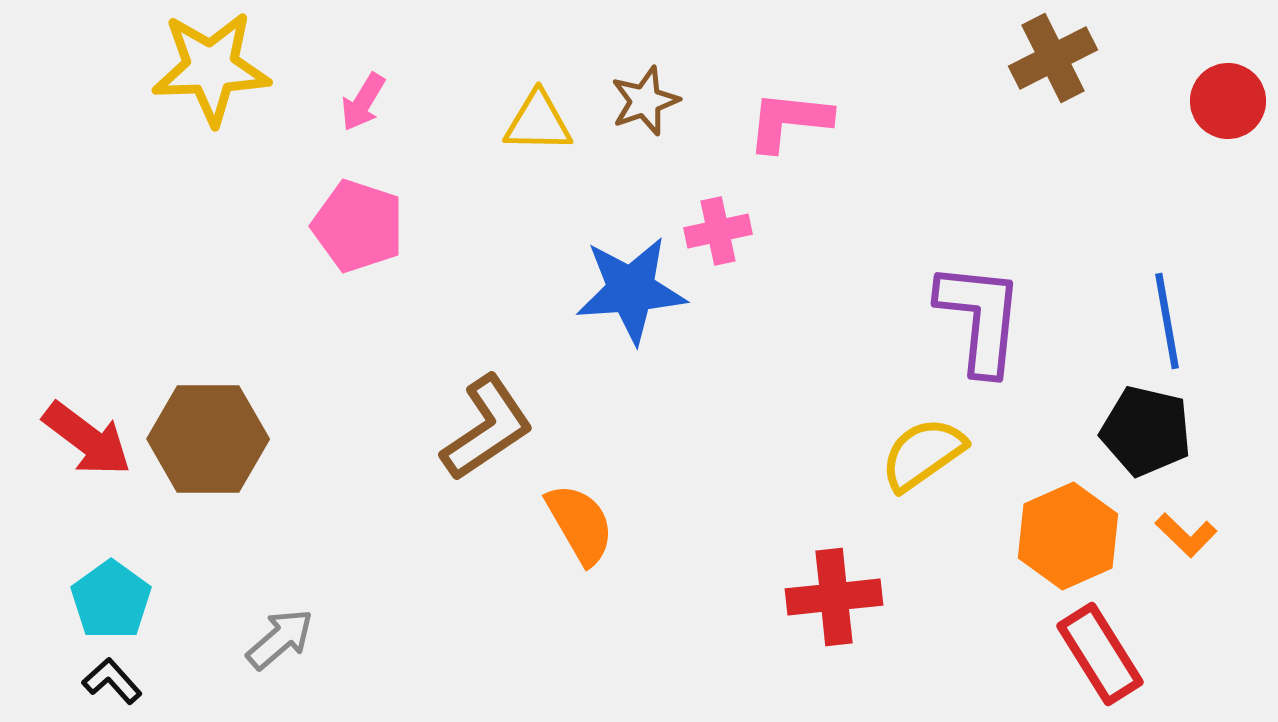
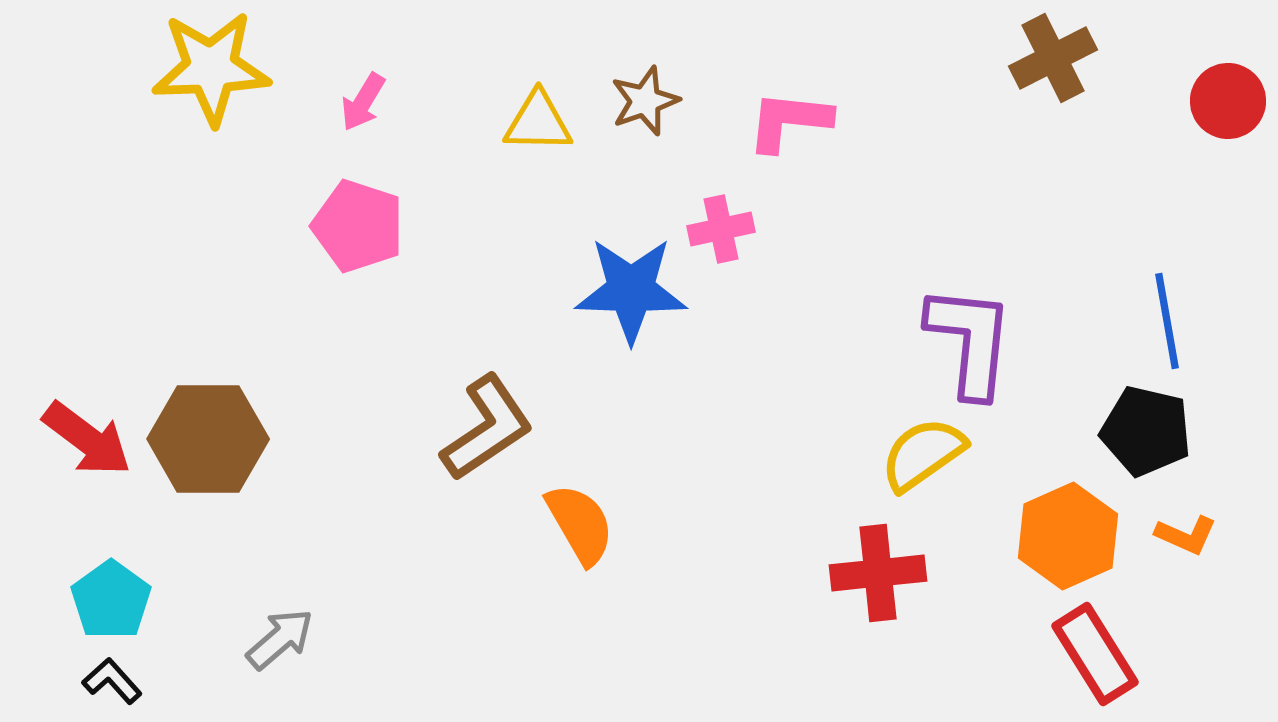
pink cross: moved 3 px right, 2 px up
blue star: rotated 6 degrees clockwise
purple L-shape: moved 10 px left, 23 px down
orange L-shape: rotated 20 degrees counterclockwise
red cross: moved 44 px right, 24 px up
red rectangle: moved 5 px left
